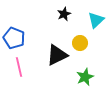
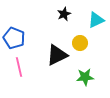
cyan triangle: rotated 18 degrees clockwise
green star: rotated 18 degrees clockwise
